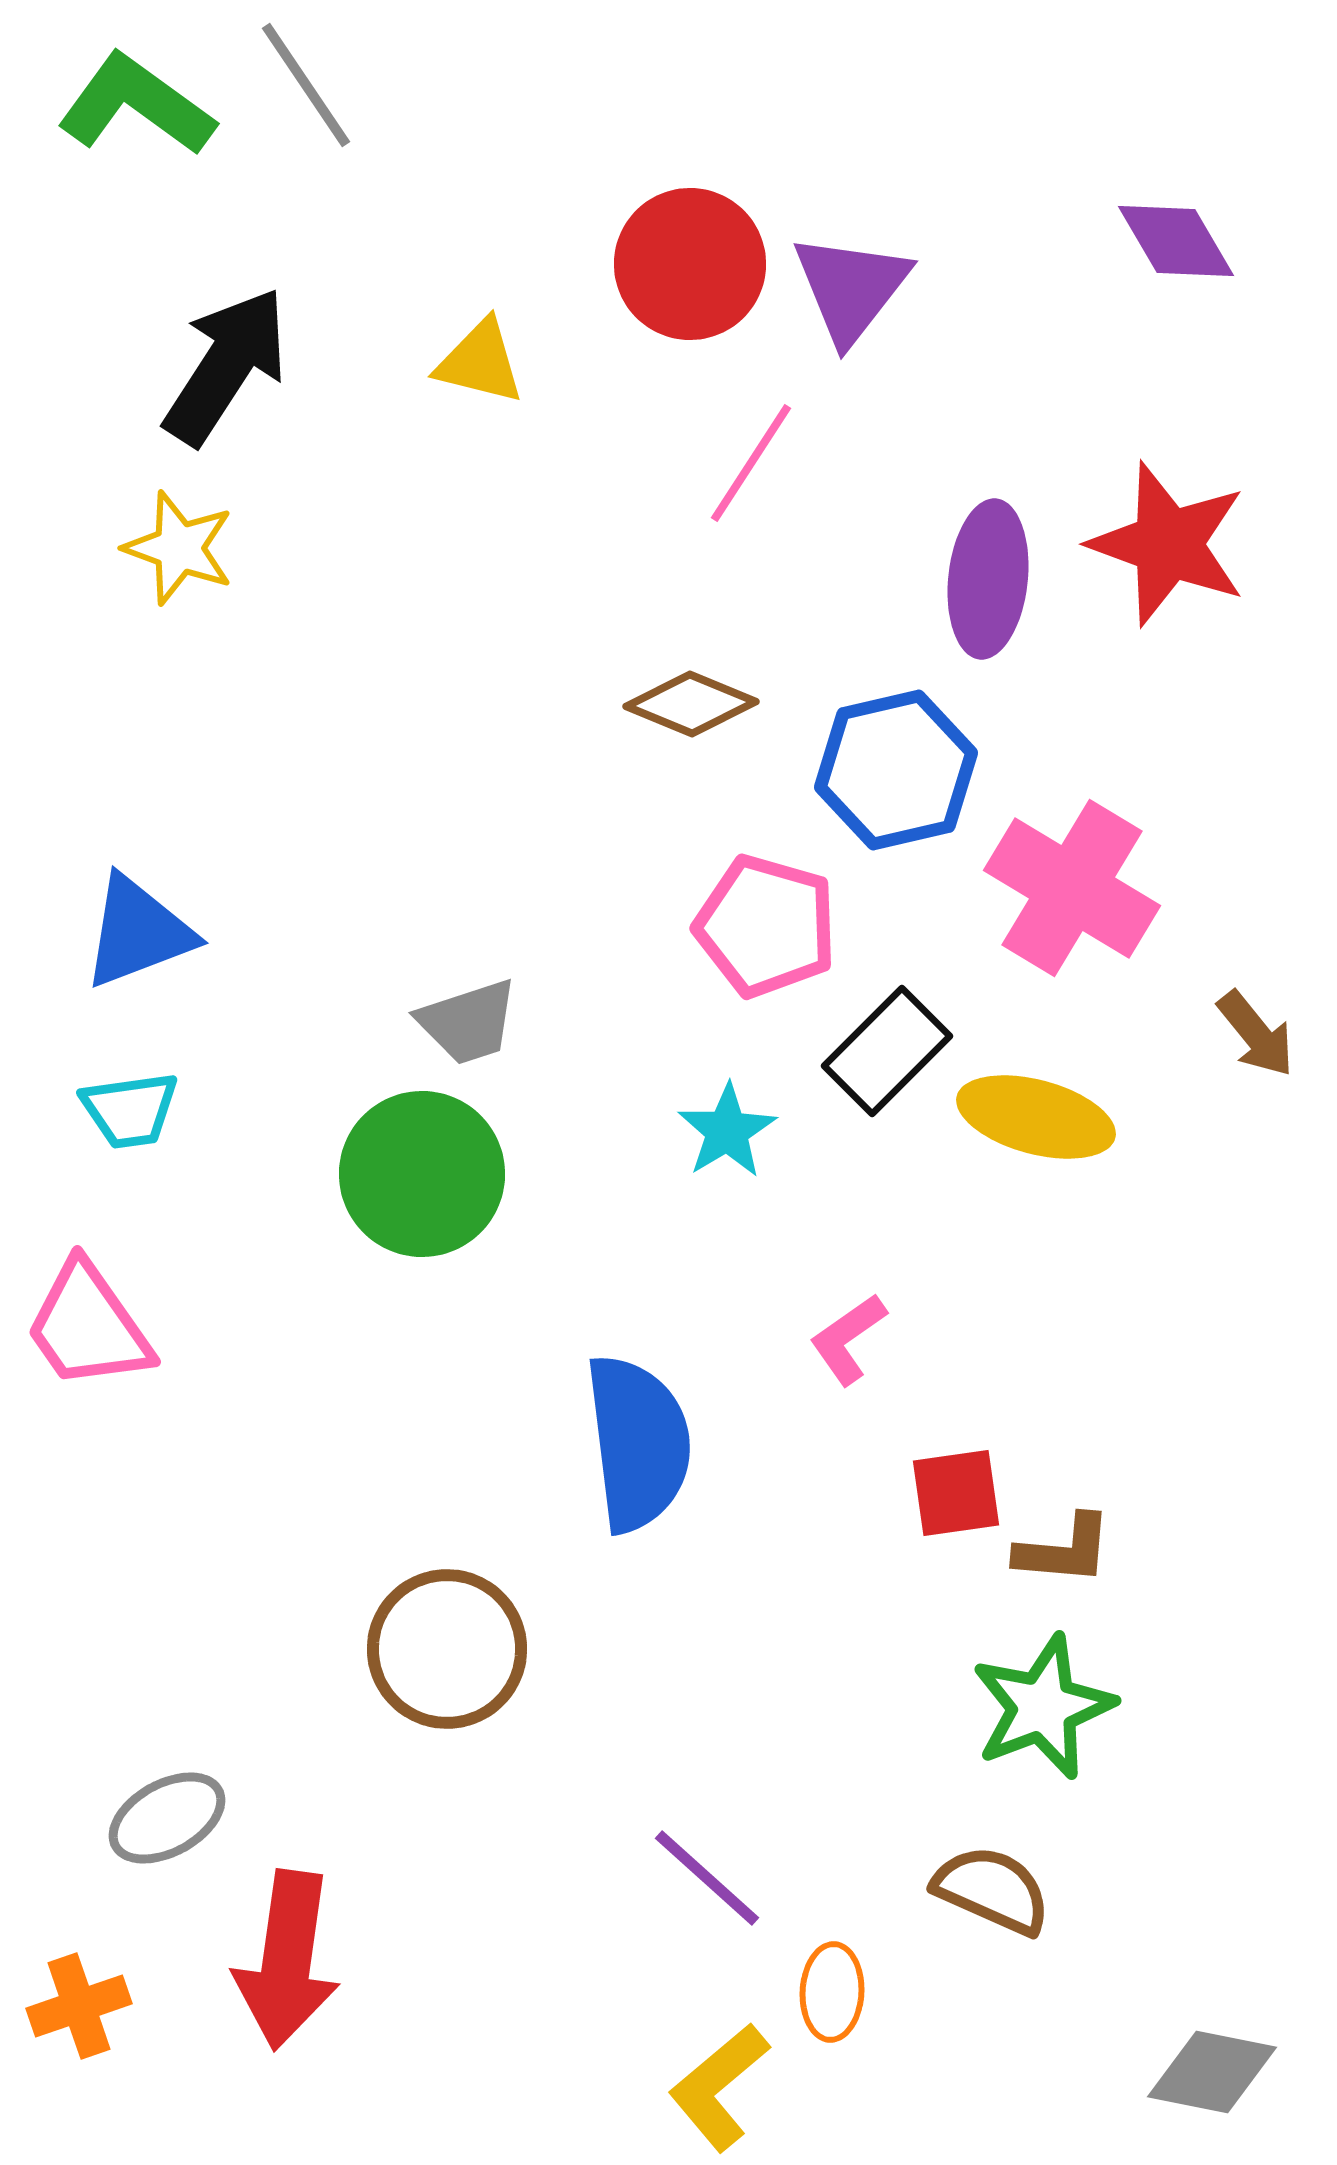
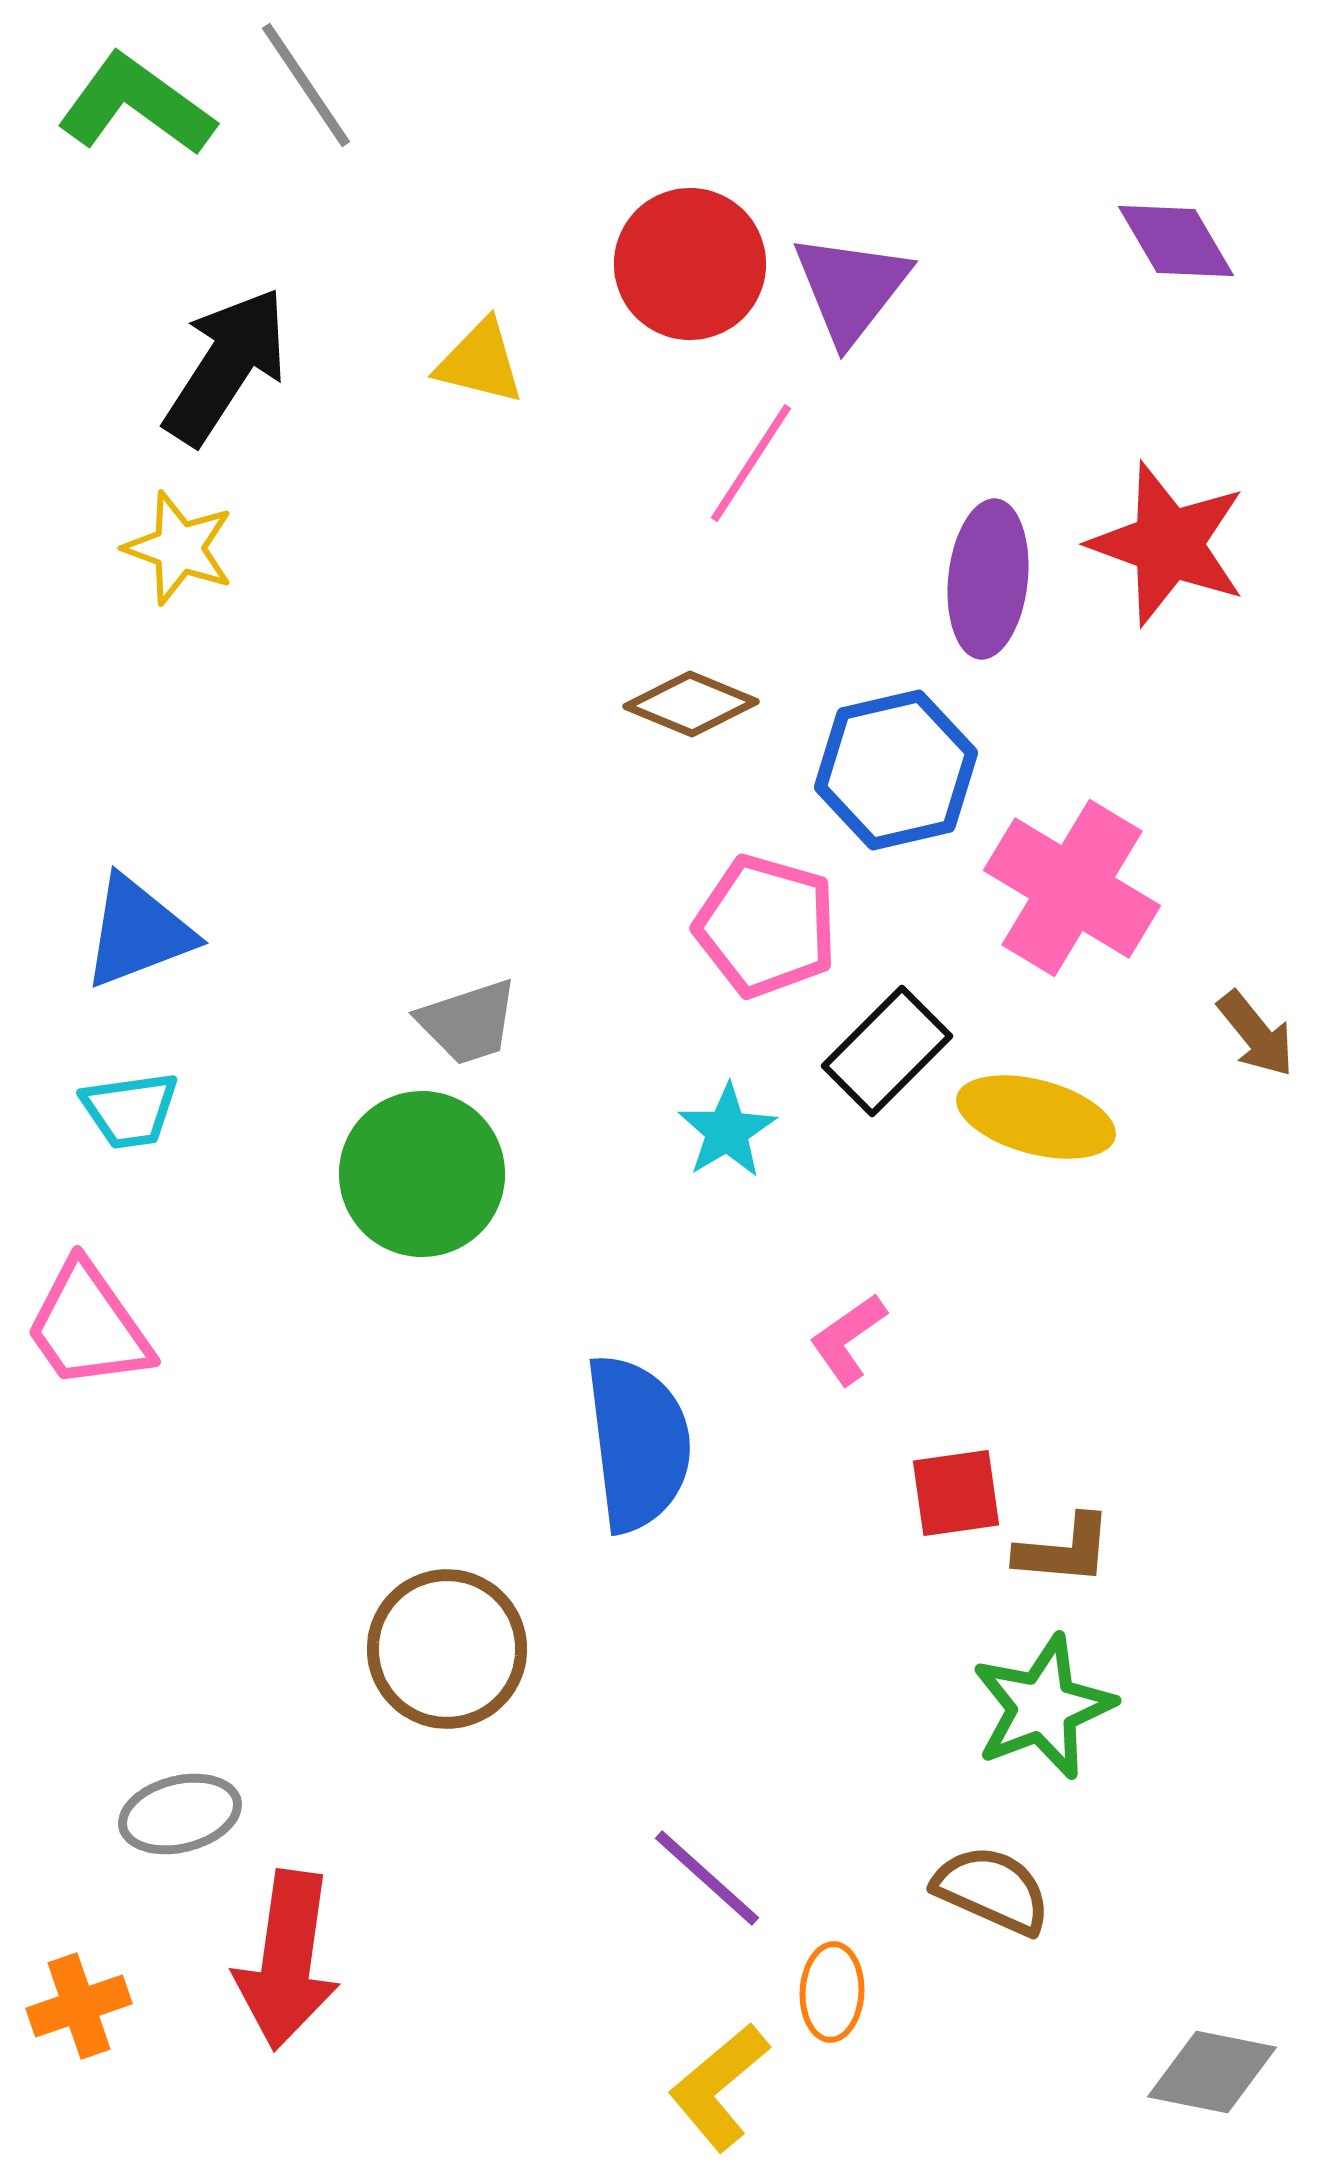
gray ellipse: moved 13 px right, 4 px up; rotated 15 degrees clockwise
